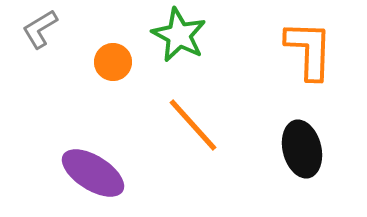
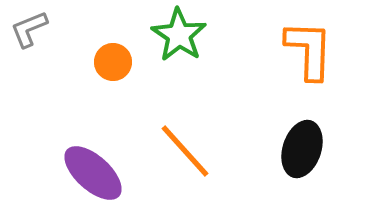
gray L-shape: moved 11 px left; rotated 9 degrees clockwise
green star: rotated 6 degrees clockwise
orange line: moved 8 px left, 26 px down
black ellipse: rotated 32 degrees clockwise
purple ellipse: rotated 10 degrees clockwise
